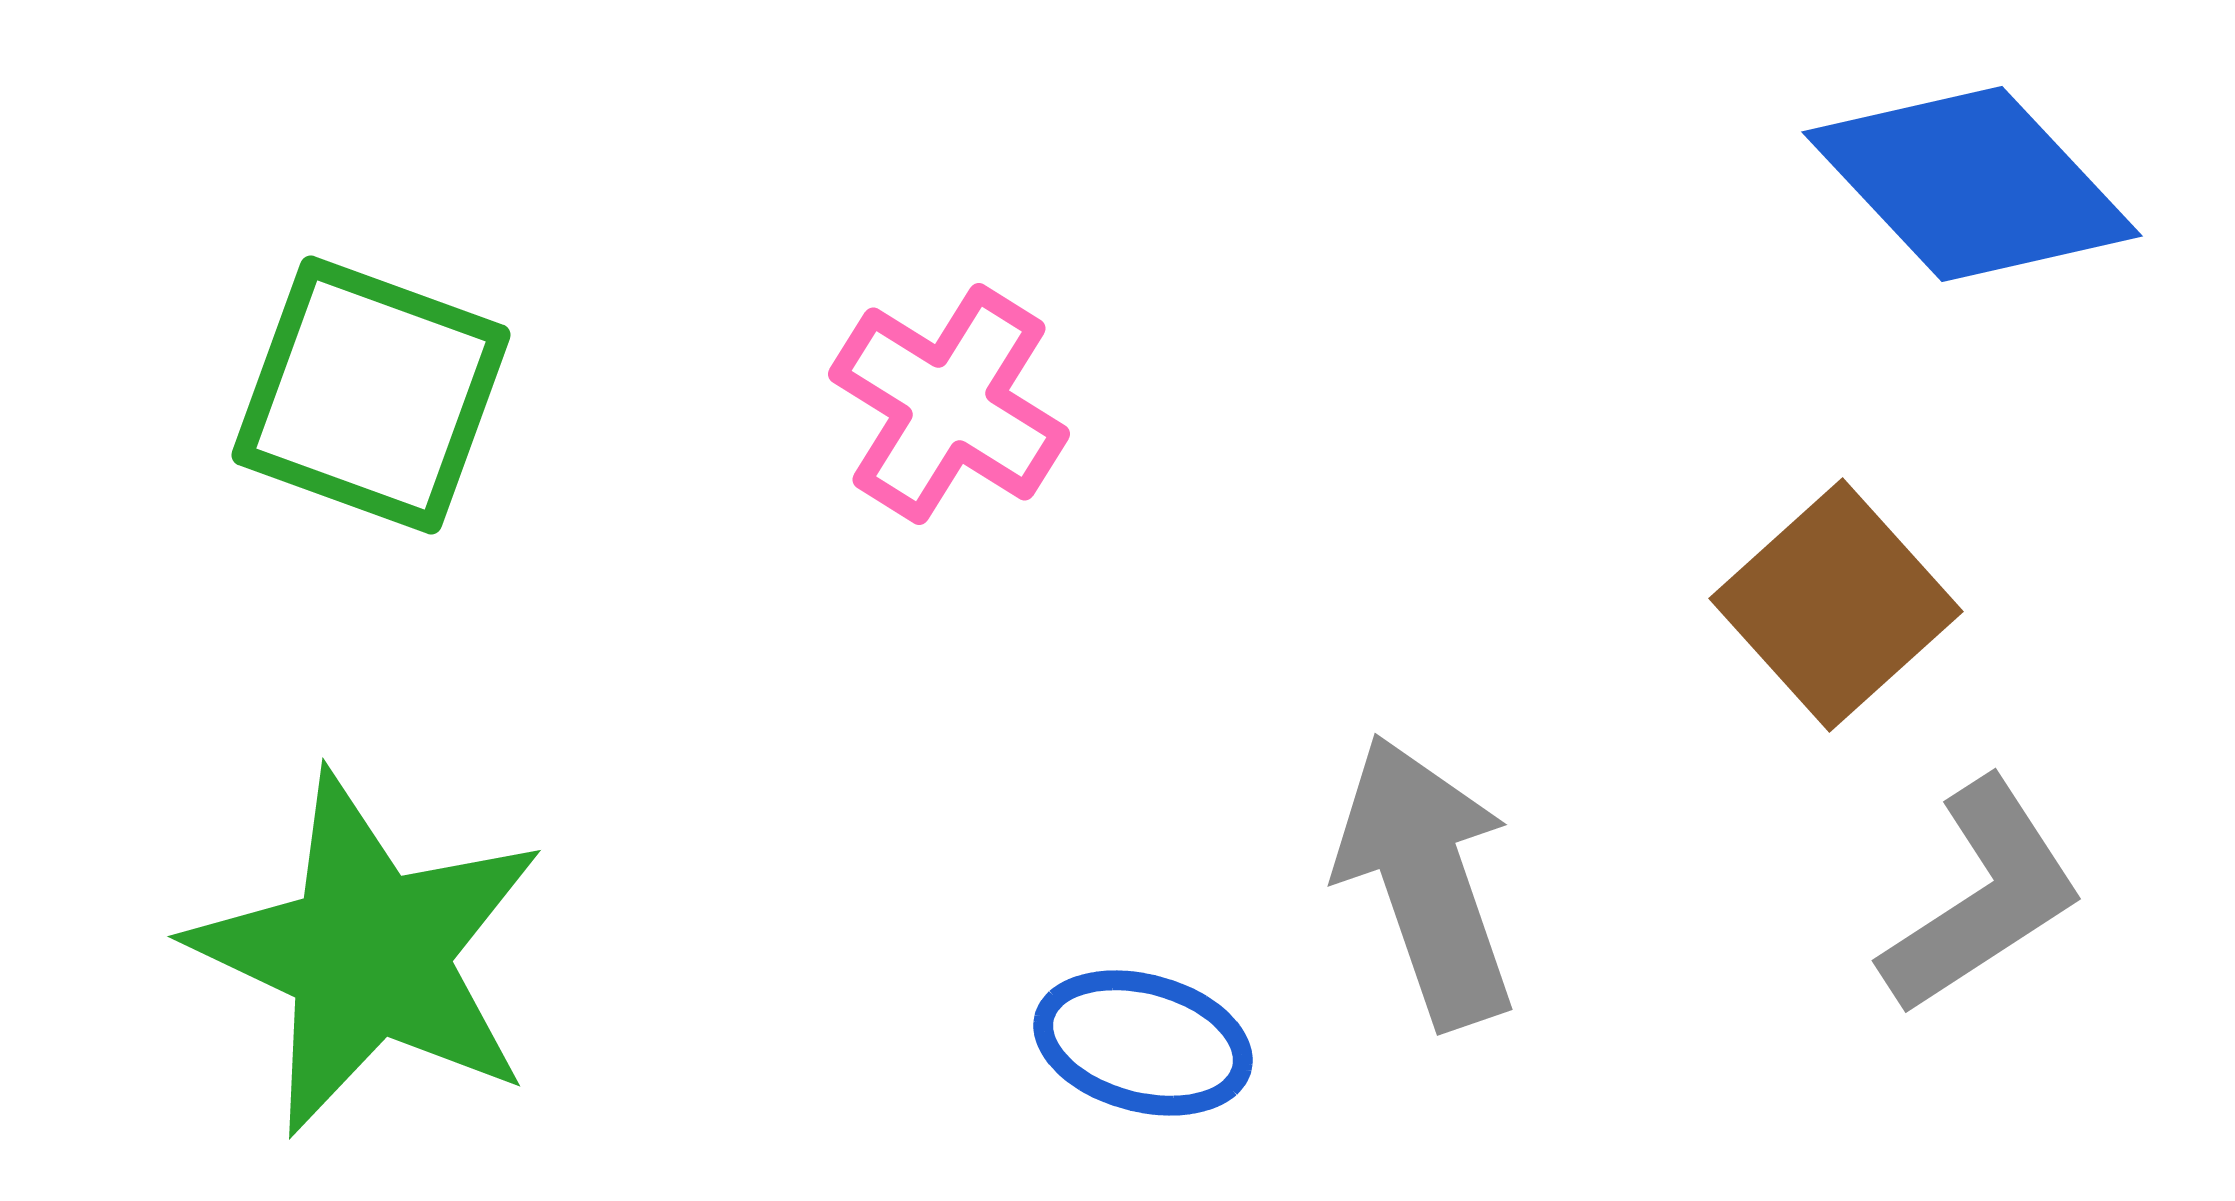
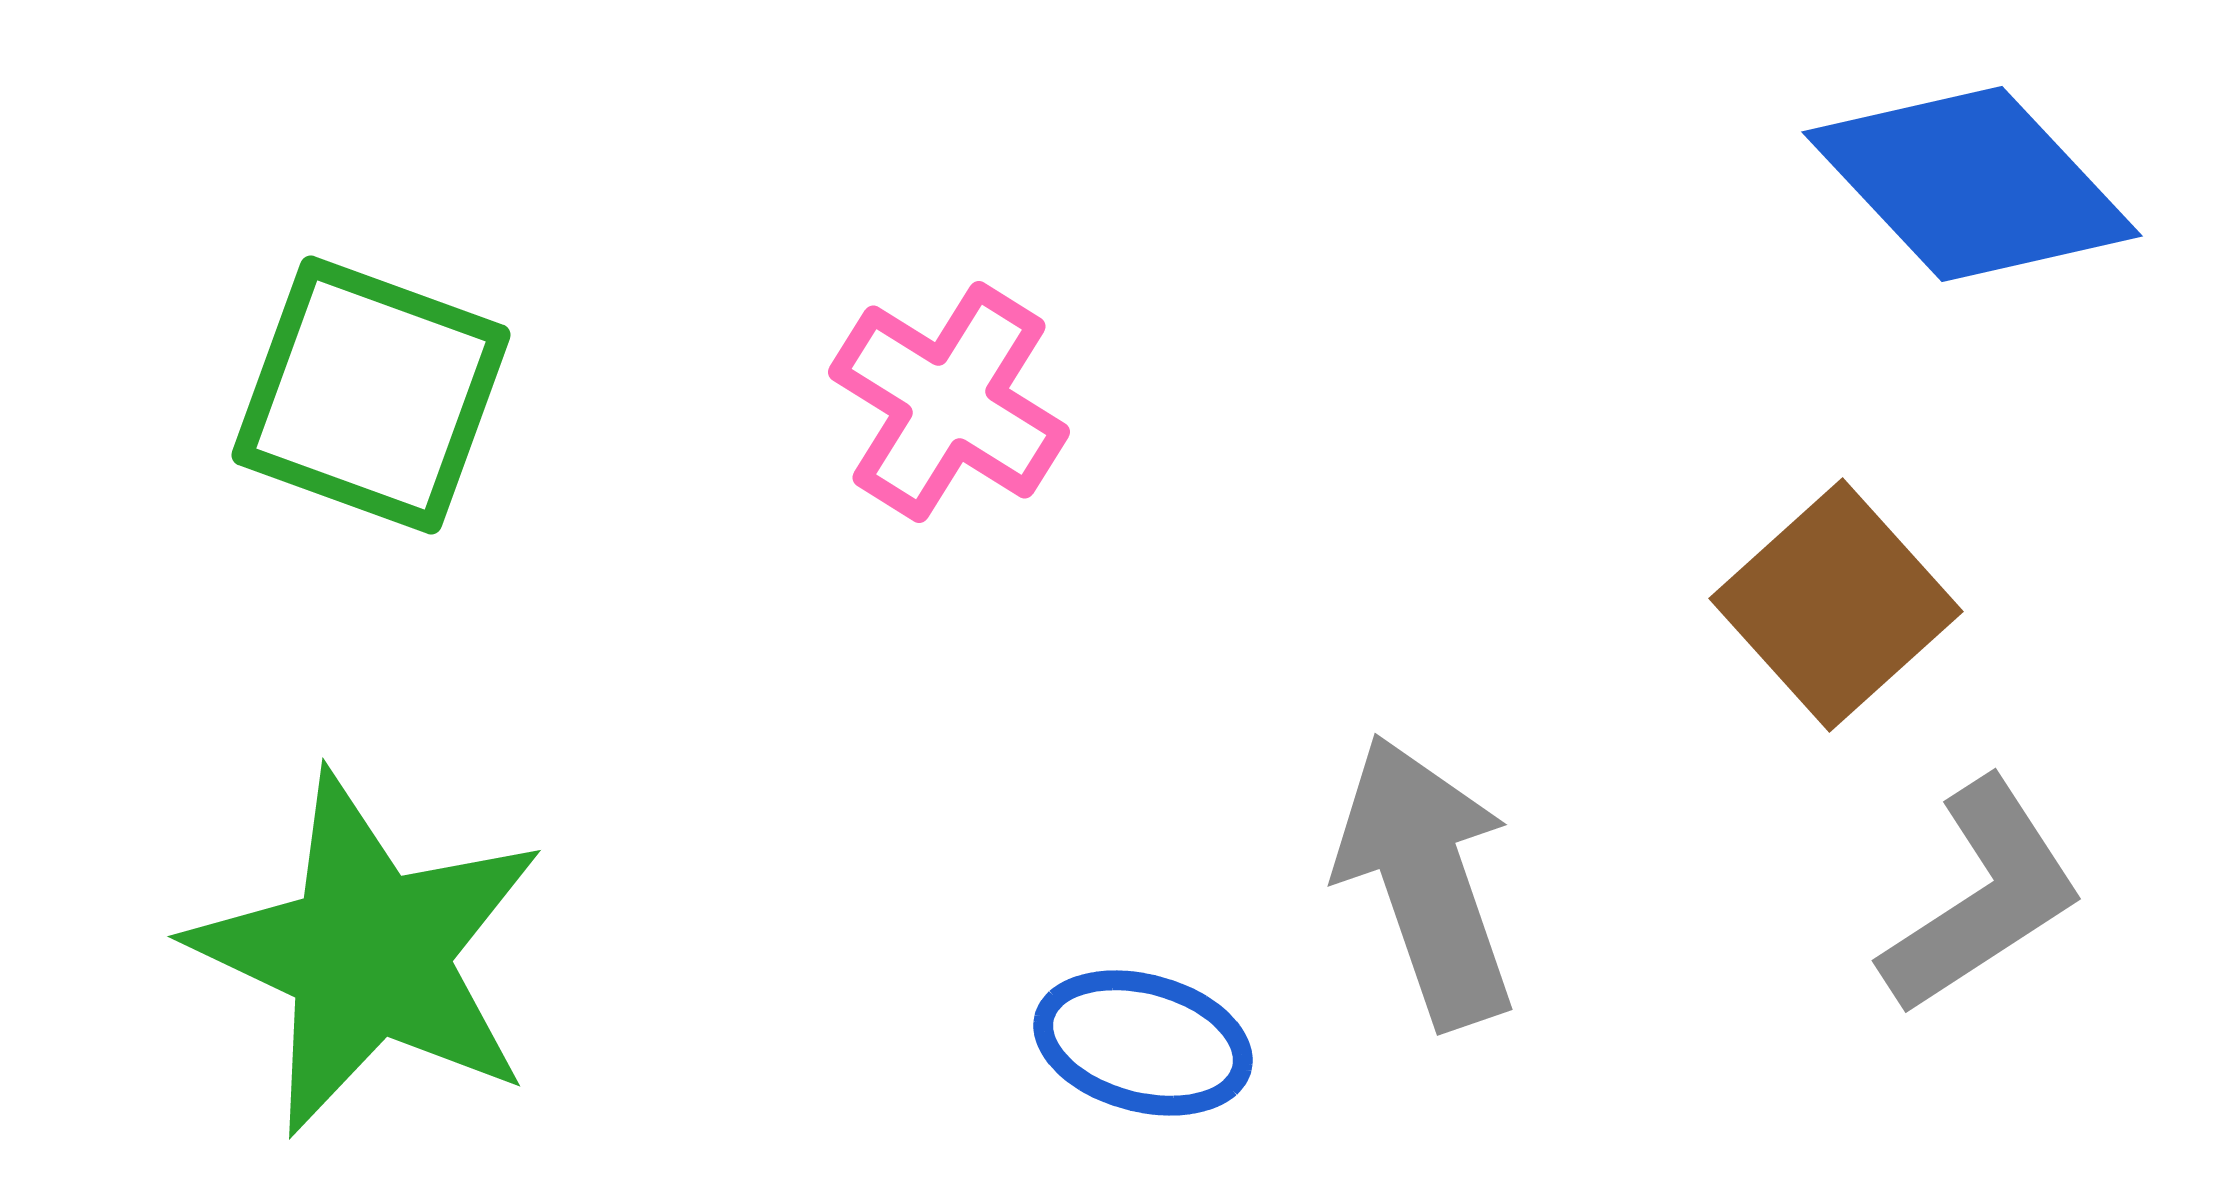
pink cross: moved 2 px up
